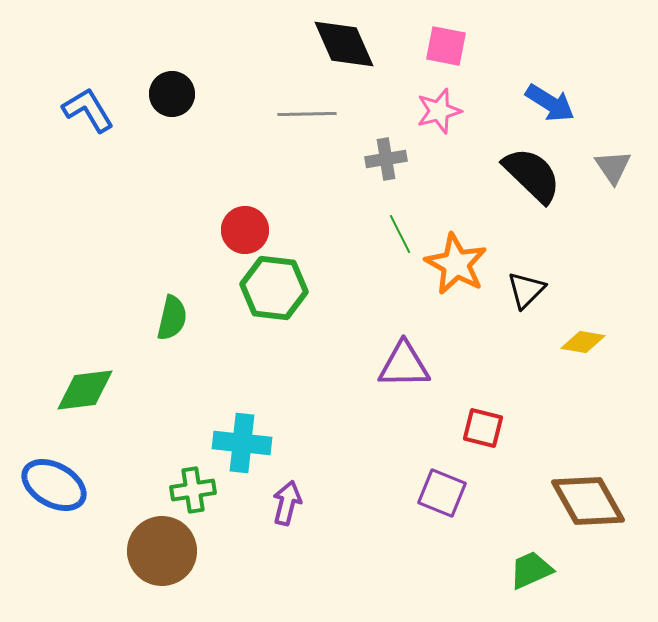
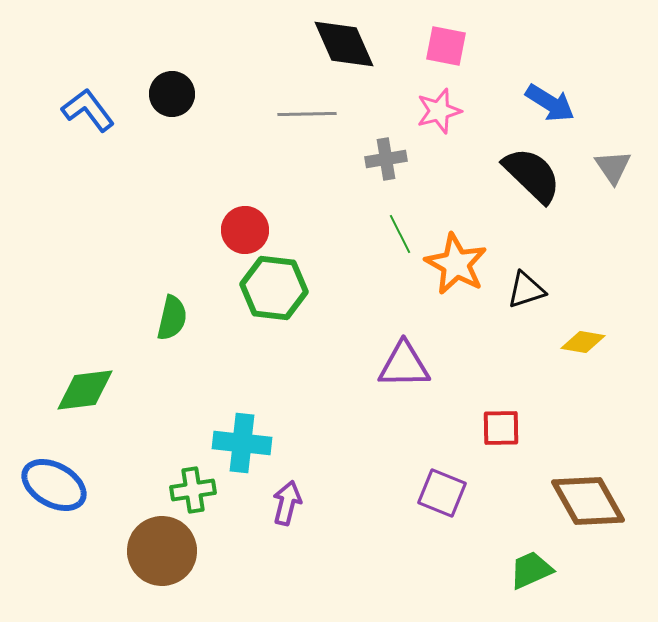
blue L-shape: rotated 6 degrees counterclockwise
black triangle: rotated 27 degrees clockwise
red square: moved 18 px right; rotated 15 degrees counterclockwise
